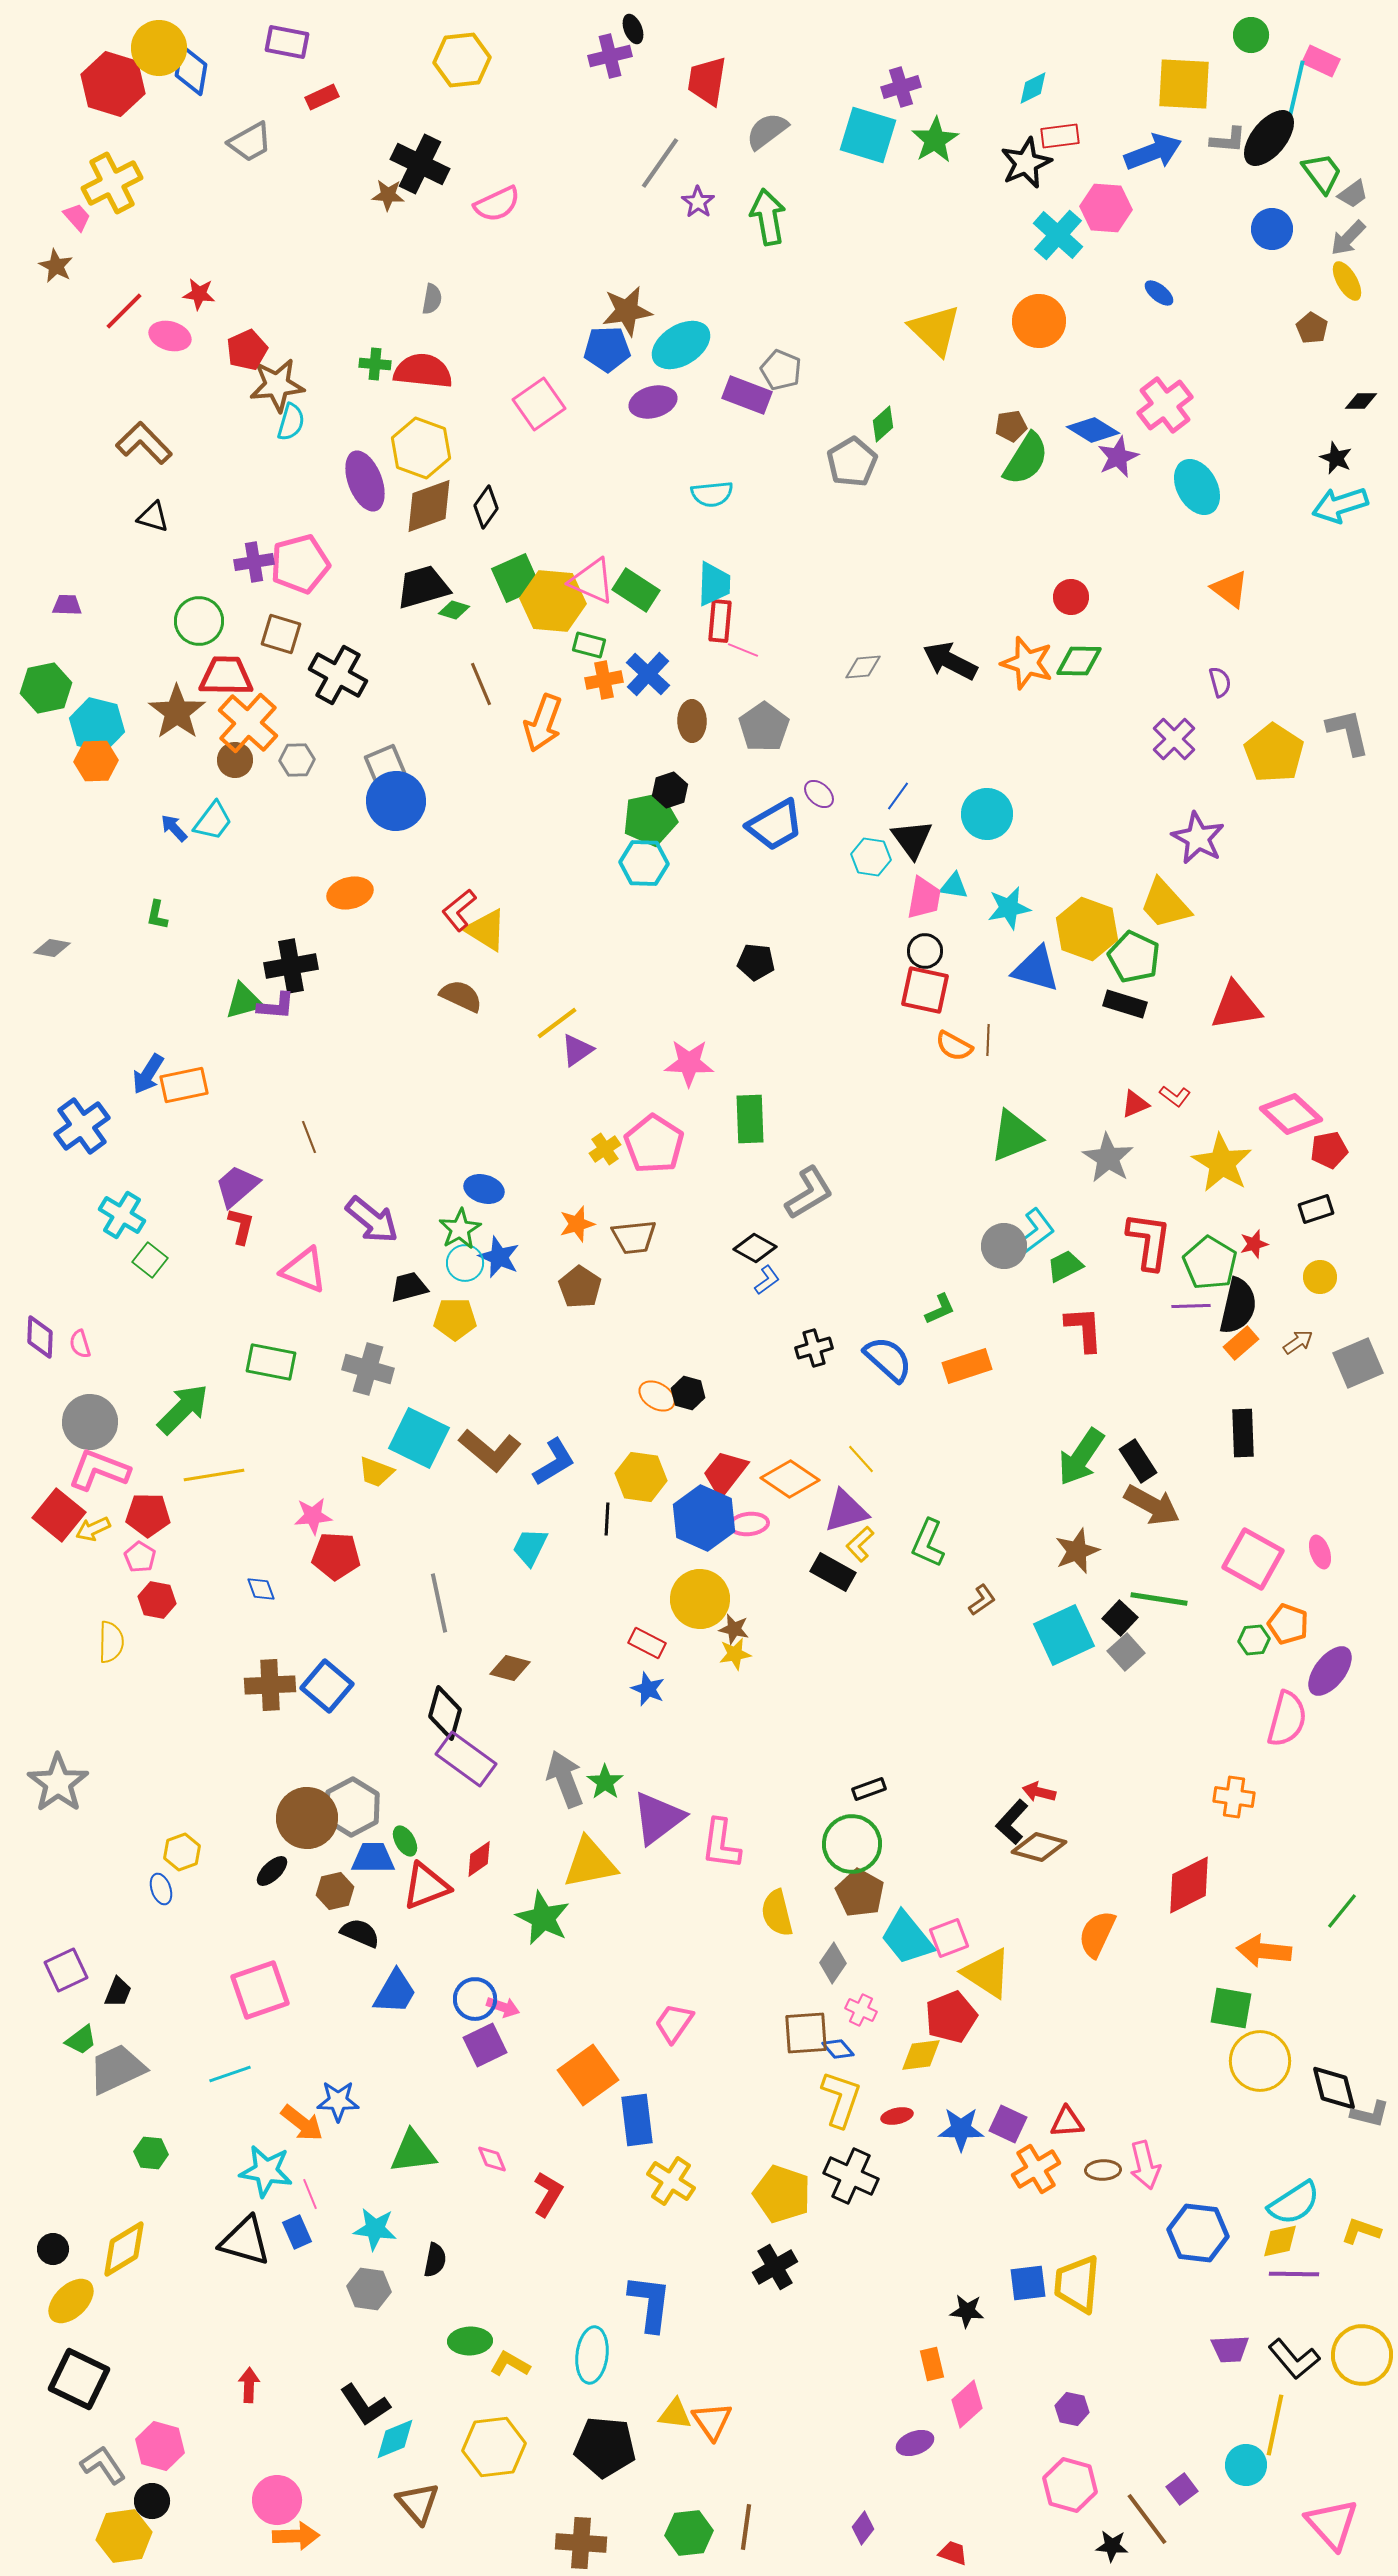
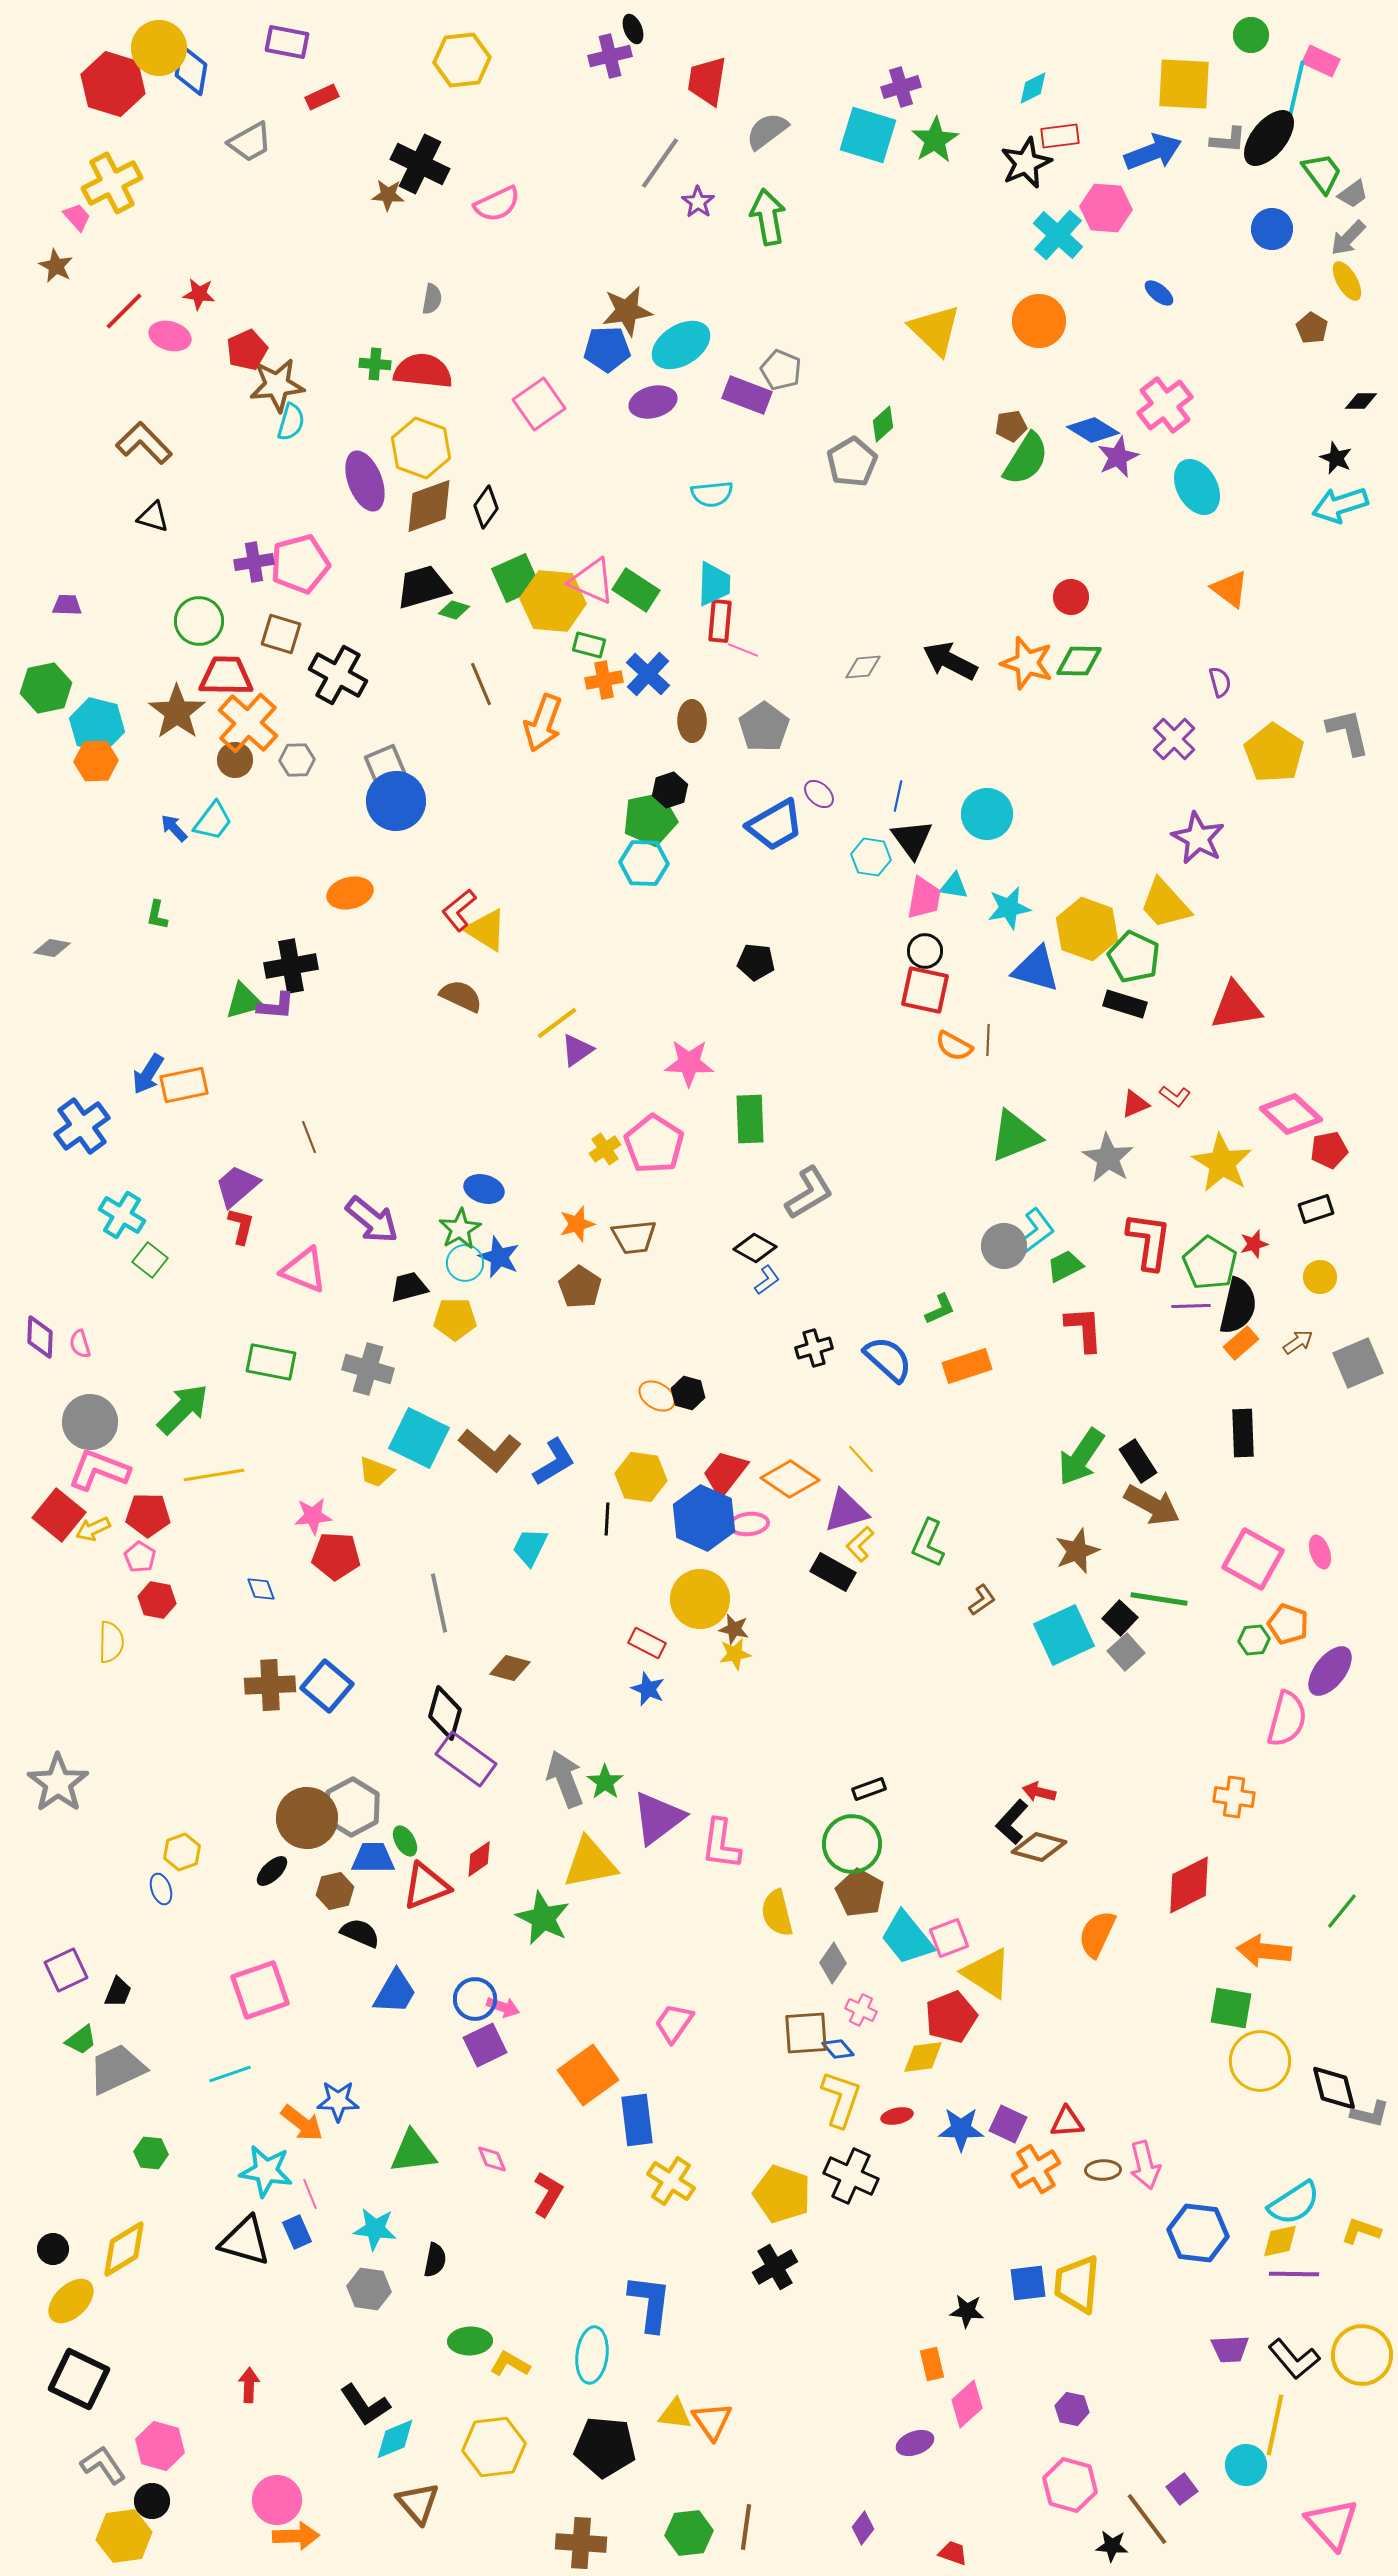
blue line at (898, 796): rotated 24 degrees counterclockwise
yellow diamond at (921, 2055): moved 2 px right, 2 px down
